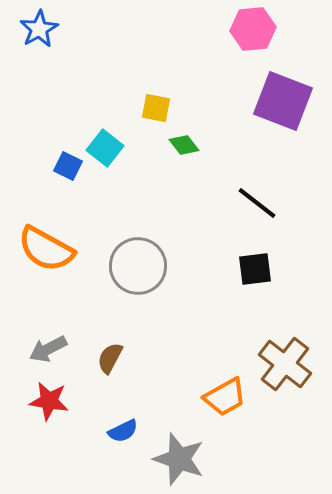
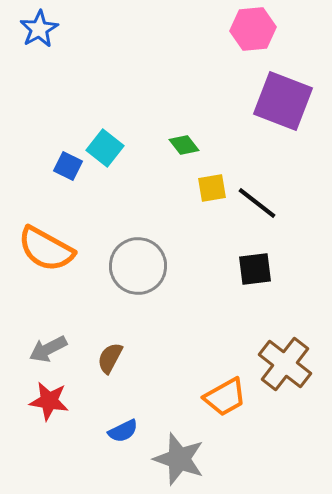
yellow square: moved 56 px right, 80 px down; rotated 20 degrees counterclockwise
